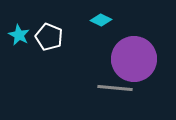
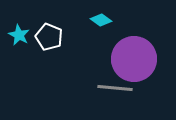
cyan diamond: rotated 10 degrees clockwise
